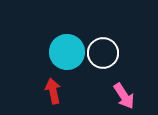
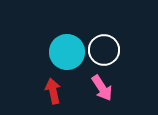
white circle: moved 1 px right, 3 px up
pink arrow: moved 22 px left, 8 px up
